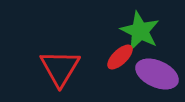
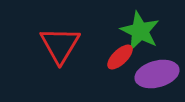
red triangle: moved 23 px up
purple ellipse: rotated 39 degrees counterclockwise
